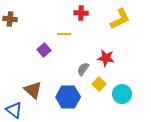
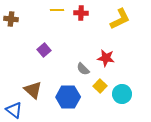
brown cross: moved 1 px right
yellow line: moved 7 px left, 24 px up
gray semicircle: rotated 80 degrees counterclockwise
yellow square: moved 1 px right, 2 px down
